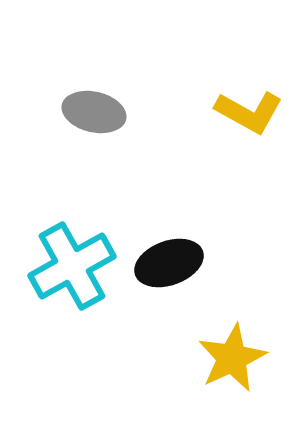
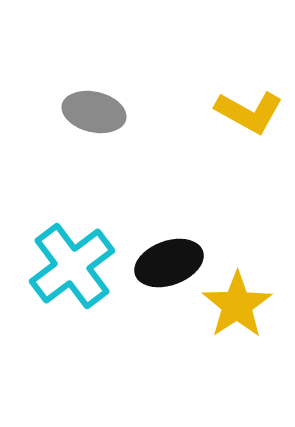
cyan cross: rotated 8 degrees counterclockwise
yellow star: moved 5 px right, 53 px up; rotated 8 degrees counterclockwise
